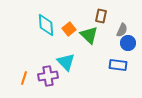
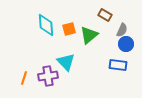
brown rectangle: moved 4 px right, 1 px up; rotated 72 degrees counterclockwise
orange square: rotated 24 degrees clockwise
green triangle: rotated 36 degrees clockwise
blue circle: moved 2 px left, 1 px down
